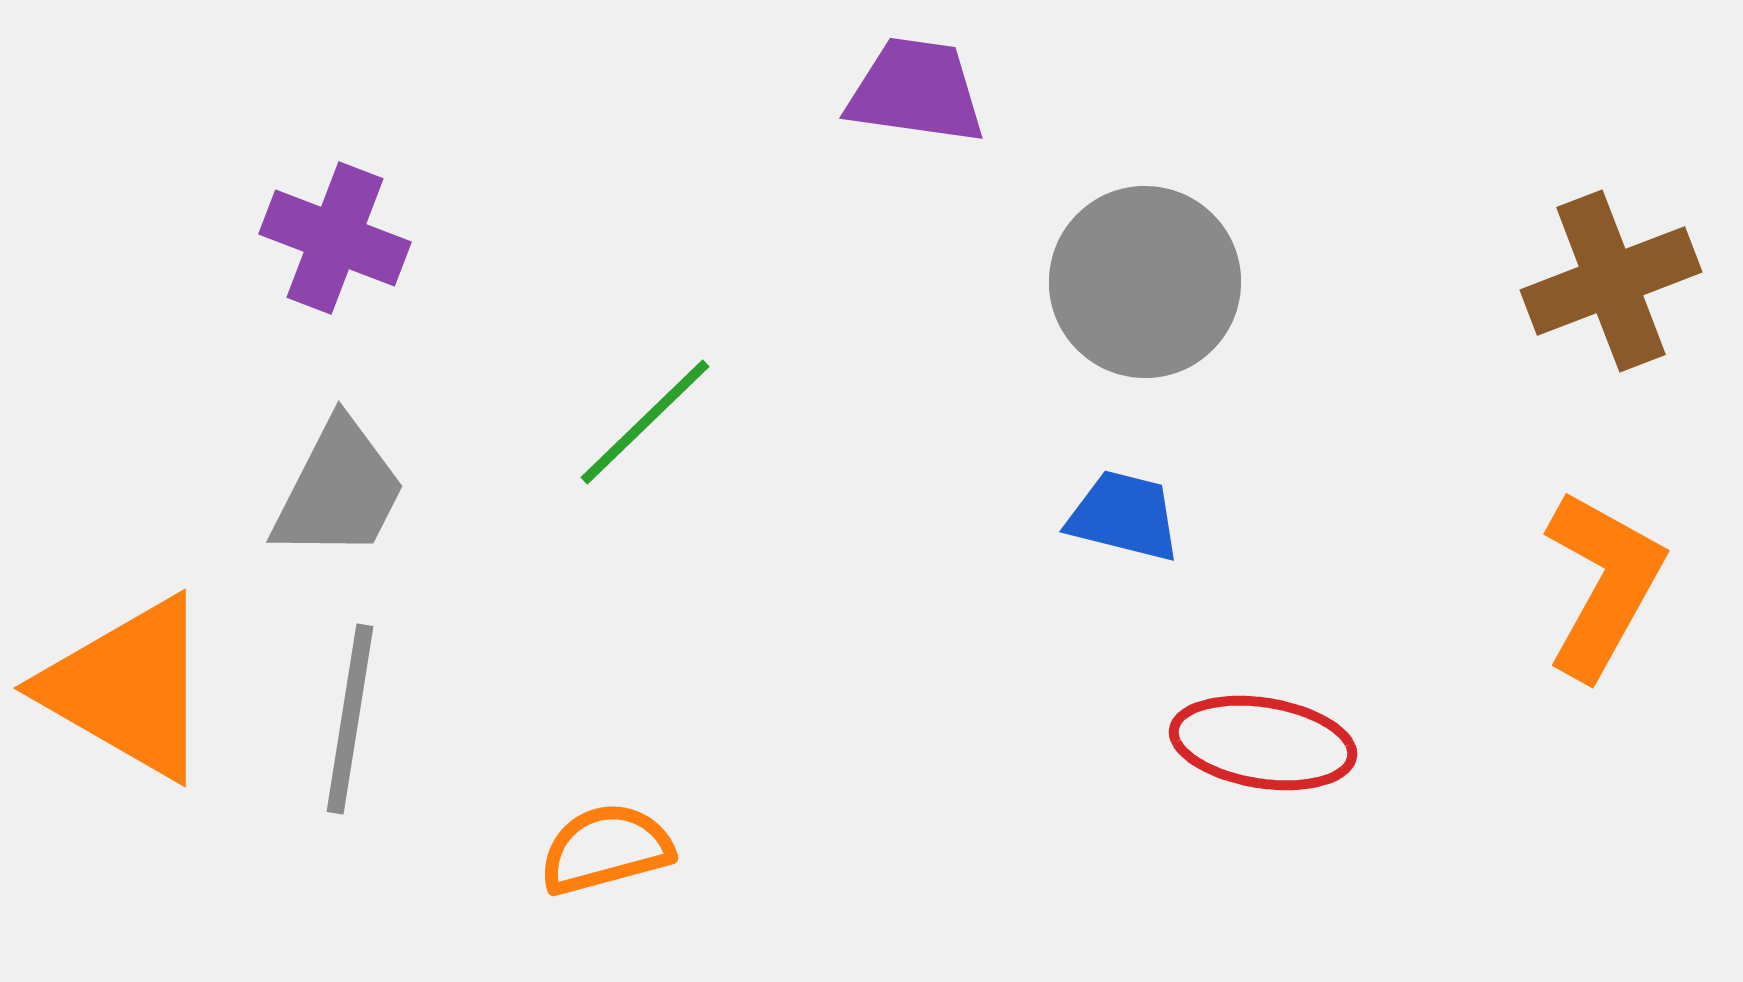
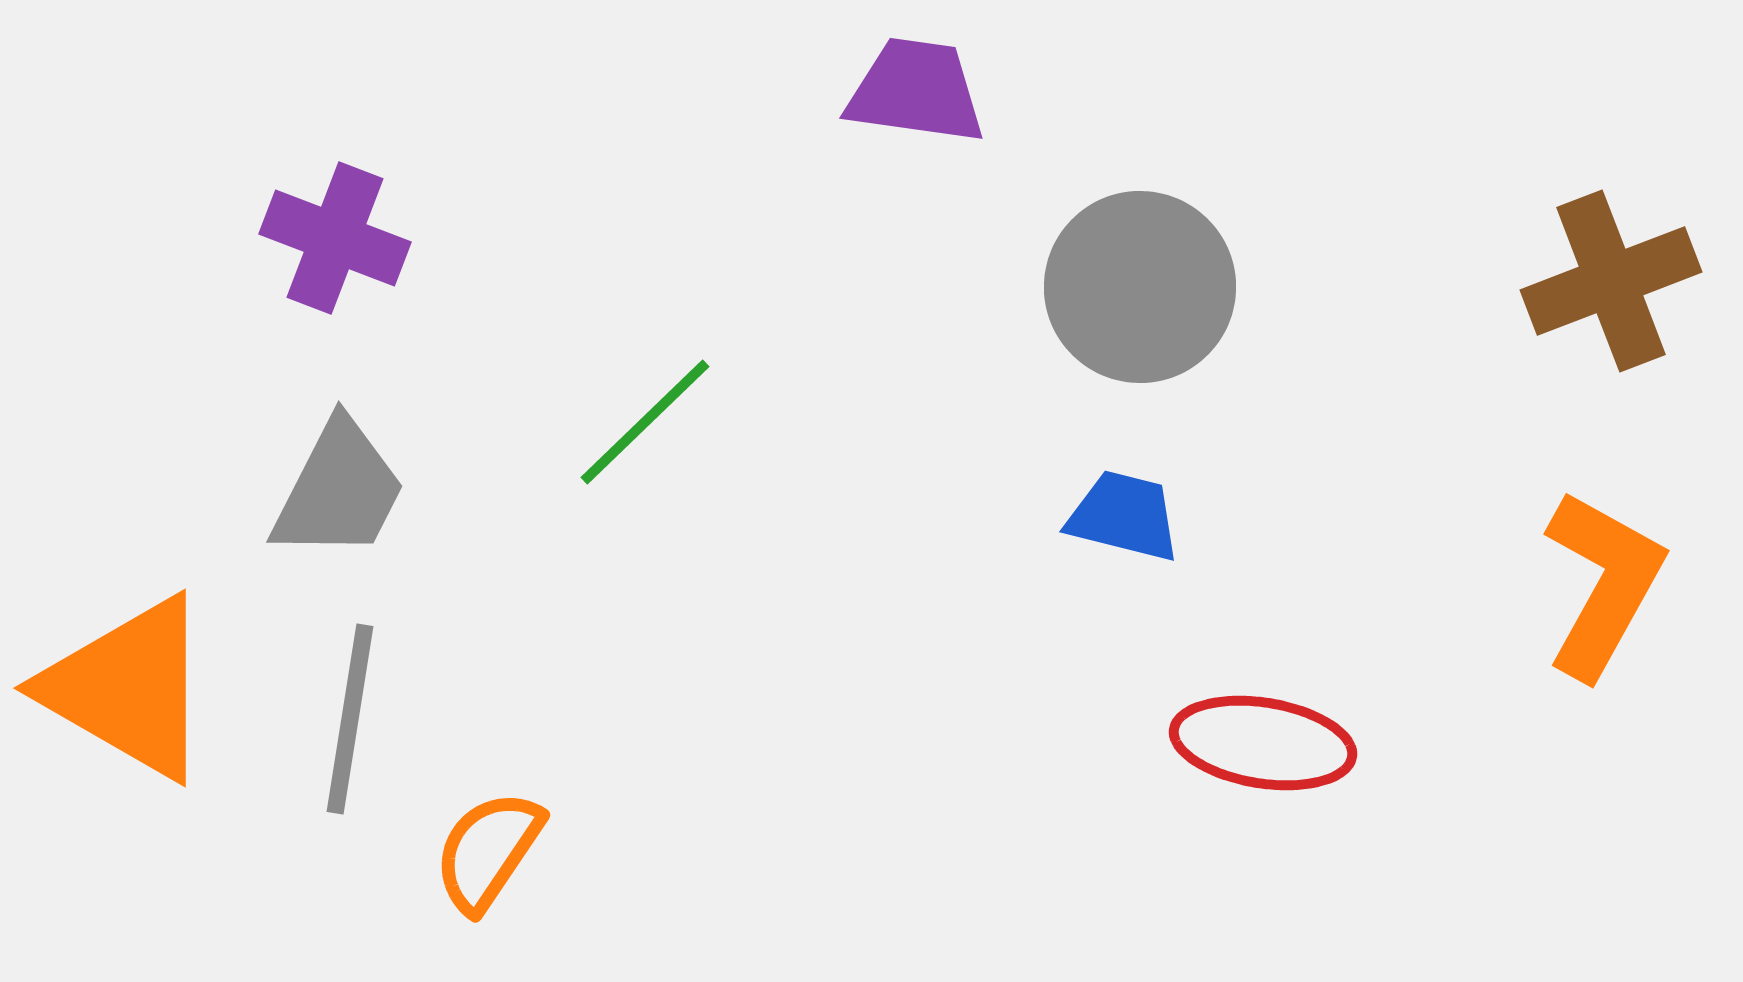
gray circle: moved 5 px left, 5 px down
orange semicircle: moved 118 px left, 2 px down; rotated 41 degrees counterclockwise
